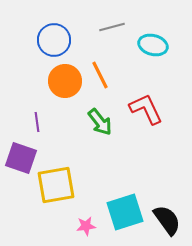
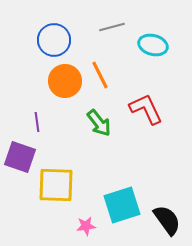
green arrow: moved 1 px left, 1 px down
purple square: moved 1 px left, 1 px up
yellow square: rotated 12 degrees clockwise
cyan square: moved 3 px left, 7 px up
